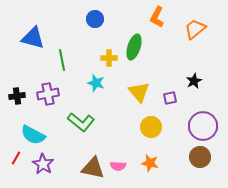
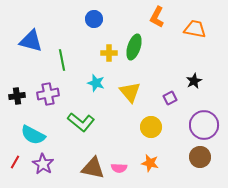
blue circle: moved 1 px left
orange trapezoid: rotated 50 degrees clockwise
blue triangle: moved 2 px left, 3 px down
yellow cross: moved 5 px up
yellow triangle: moved 9 px left
purple square: rotated 16 degrees counterclockwise
purple circle: moved 1 px right, 1 px up
red line: moved 1 px left, 4 px down
pink semicircle: moved 1 px right, 2 px down
